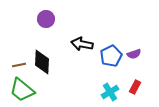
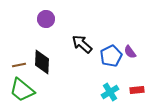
black arrow: rotated 30 degrees clockwise
purple semicircle: moved 4 px left, 2 px up; rotated 72 degrees clockwise
red rectangle: moved 2 px right, 3 px down; rotated 56 degrees clockwise
